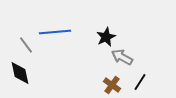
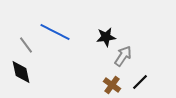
blue line: rotated 32 degrees clockwise
black star: rotated 18 degrees clockwise
gray arrow: moved 1 px right, 1 px up; rotated 95 degrees clockwise
black diamond: moved 1 px right, 1 px up
black line: rotated 12 degrees clockwise
